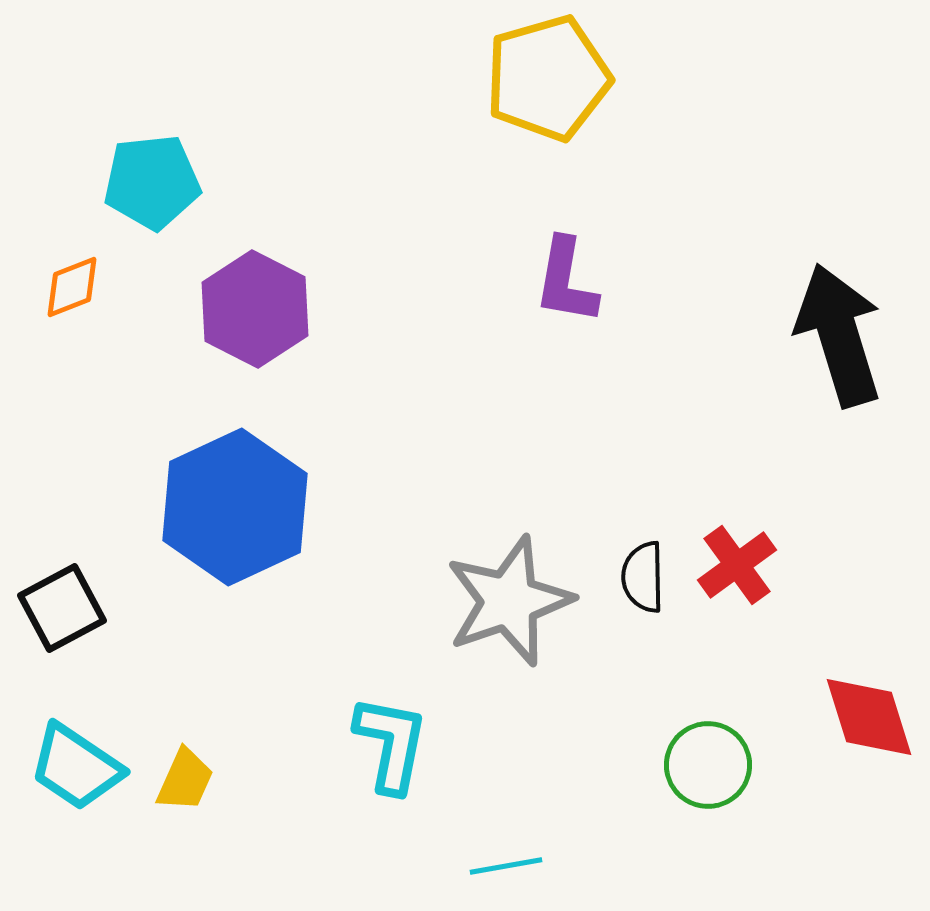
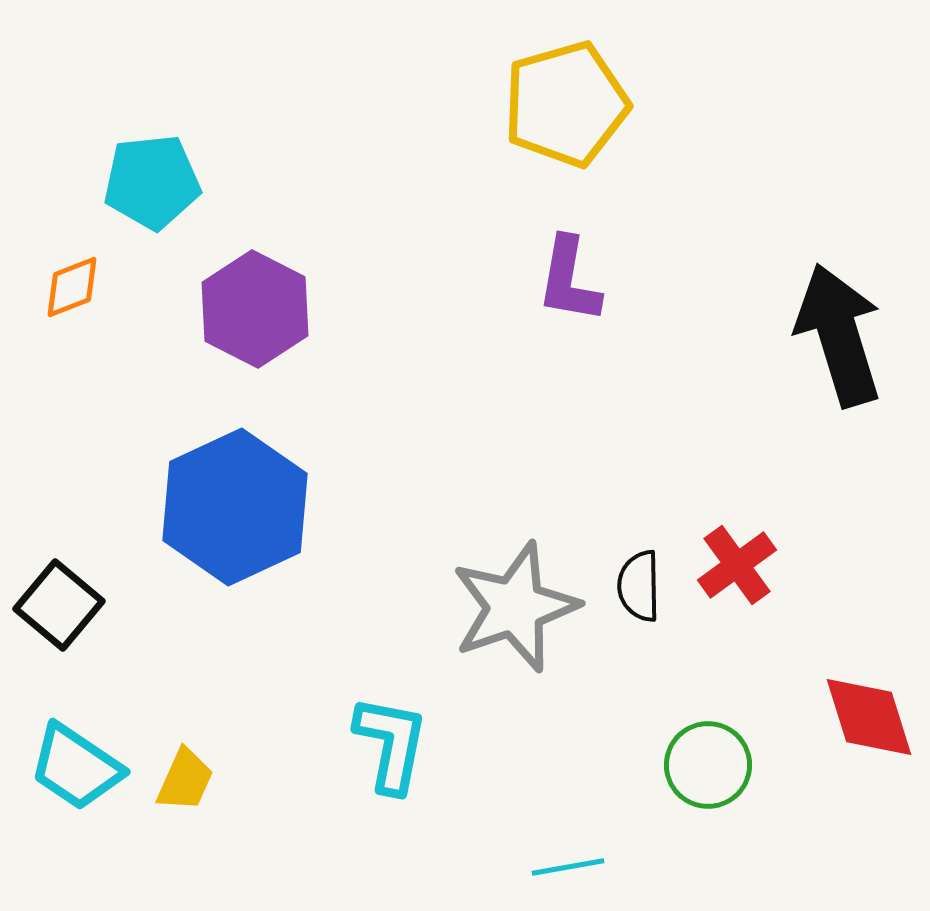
yellow pentagon: moved 18 px right, 26 px down
purple L-shape: moved 3 px right, 1 px up
black semicircle: moved 4 px left, 9 px down
gray star: moved 6 px right, 6 px down
black square: moved 3 px left, 3 px up; rotated 22 degrees counterclockwise
cyan line: moved 62 px right, 1 px down
